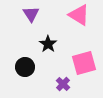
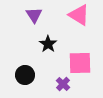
purple triangle: moved 3 px right, 1 px down
pink square: moved 4 px left; rotated 15 degrees clockwise
black circle: moved 8 px down
